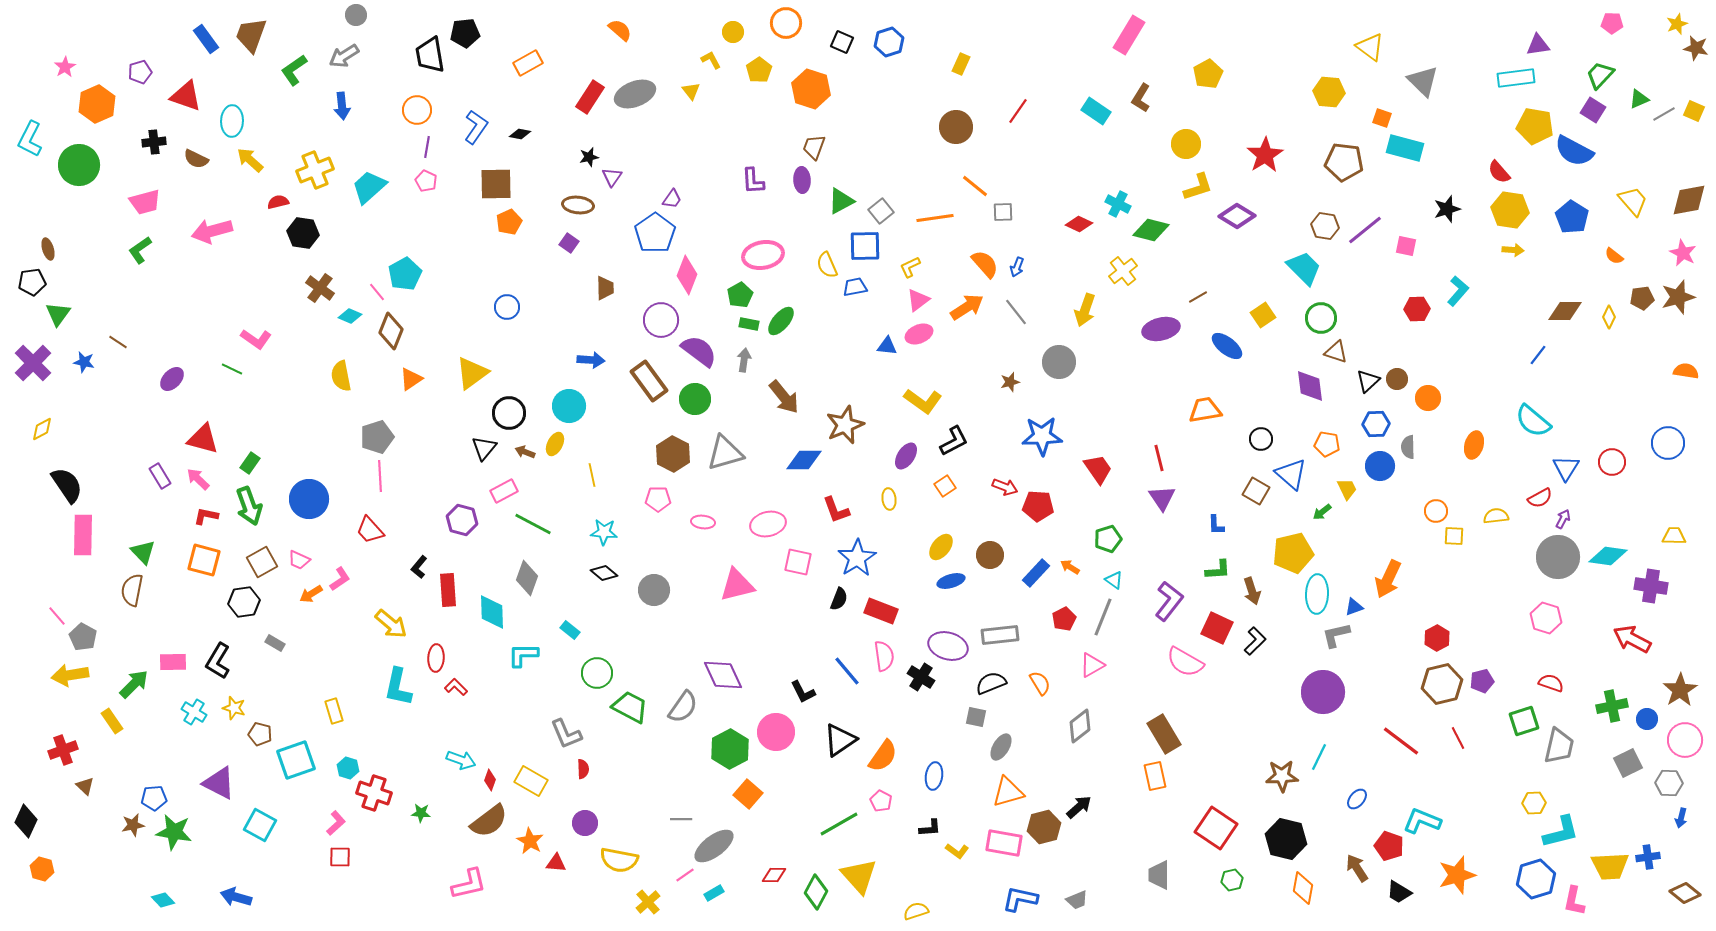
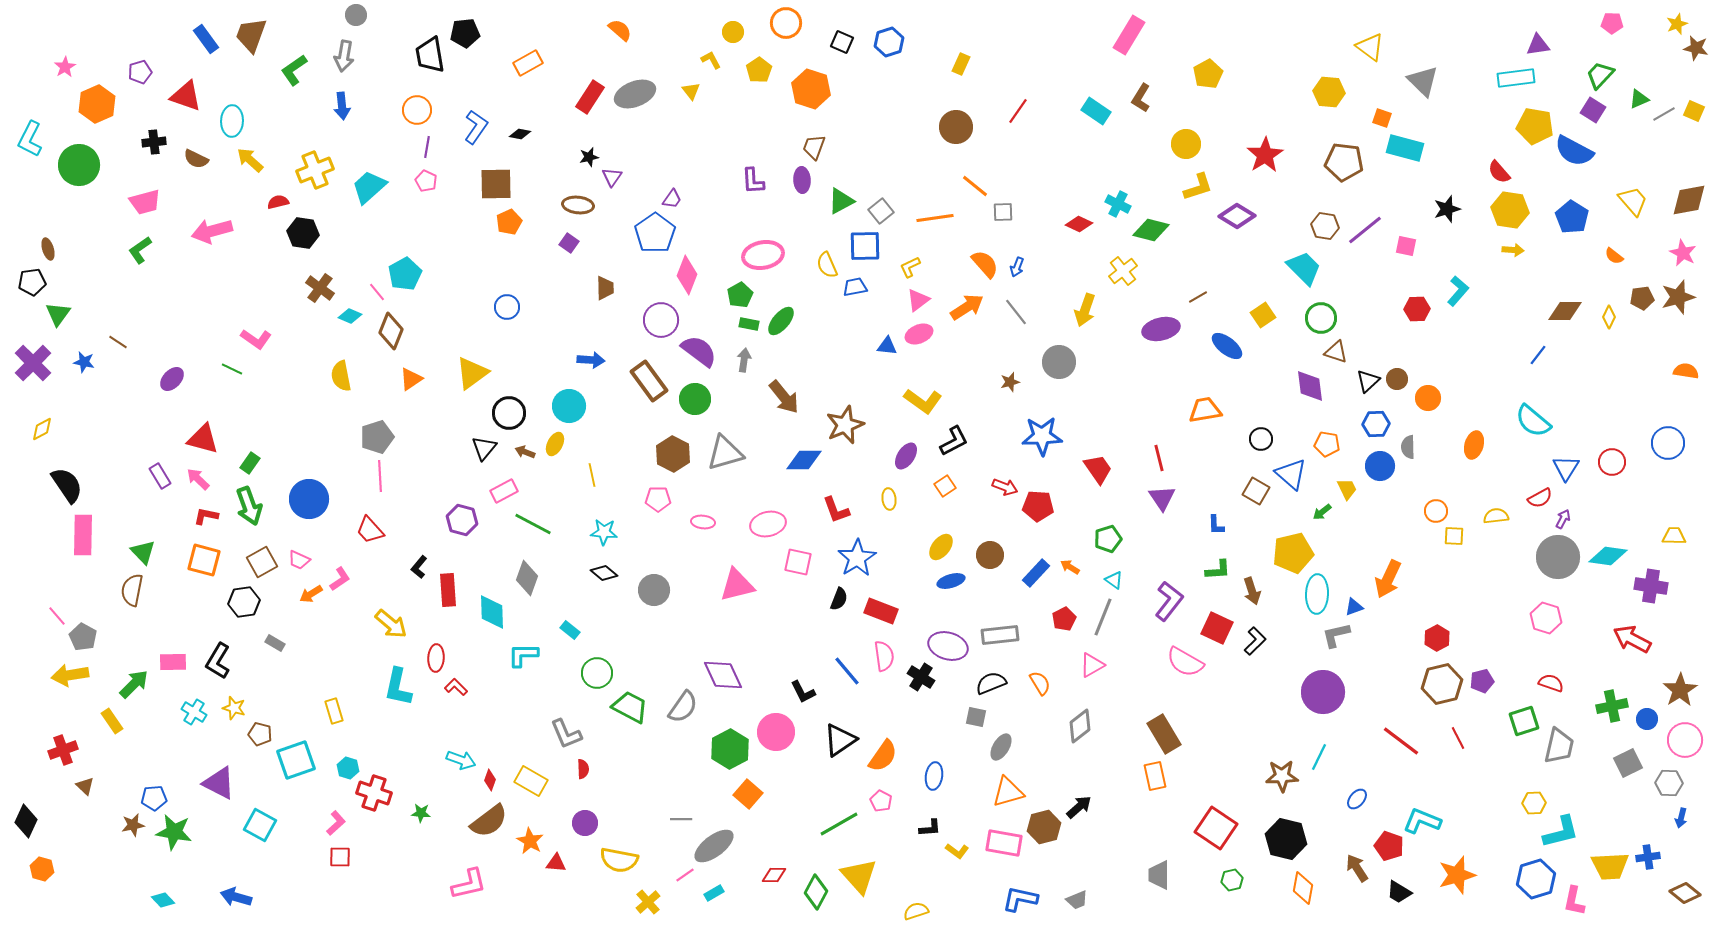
gray arrow at (344, 56): rotated 48 degrees counterclockwise
